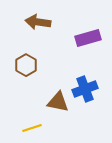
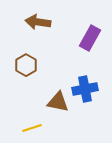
purple rectangle: moved 2 px right; rotated 45 degrees counterclockwise
blue cross: rotated 10 degrees clockwise
